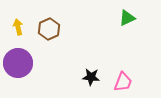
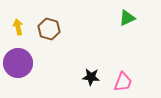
brown hexagon: rotated 20 degrees counterclockwise
